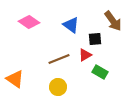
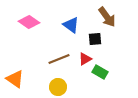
brown arrow: moved 6 px left, 4 px up
red triangle: moved 4 px down
